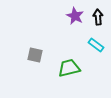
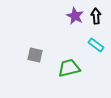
black arrow: moved 2 px left, 1 px up
